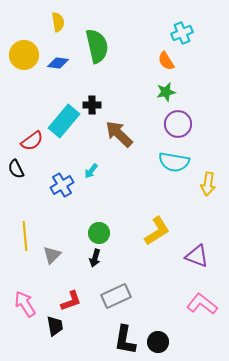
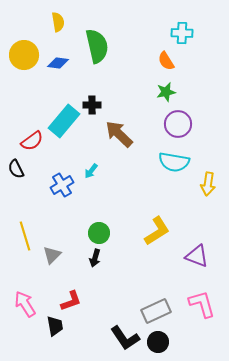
cyan cross: rotated 25 degrees clockwise
yellow line: rotated 12 degrees counterclockwise
gray rectangle: moved 40 px right, 15 px down
pink L-shape: rotated 36 degrees clockwise
black L-shape: moved 2 px up; rotated 44 degrees counterclockwise
